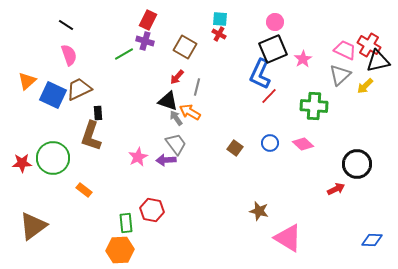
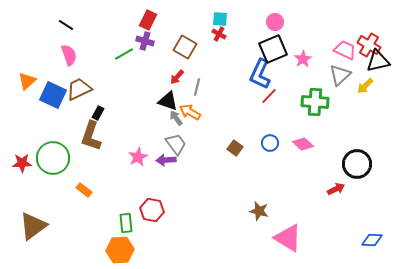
green cross at (314, 106): moved 1 px right, 4 px up
black rectangle at (98, 113): rotated 32 degrees clockwise
